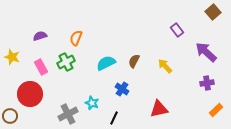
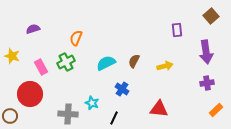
brown square: moved 2 px left, 4 px down
purple rectangle: rotated 32 degrees clockwise
purple semicircle: moved 7 px left, 7 px up
purple arrow: rotated 140 degrees counterclockwise
yellow star: moved 1 px up
yellow arrow: rotated 119 degrees clockwise
red triangle: rotated 18 degrees clockwise
gray cross: rotated 30 degrees clockwise
